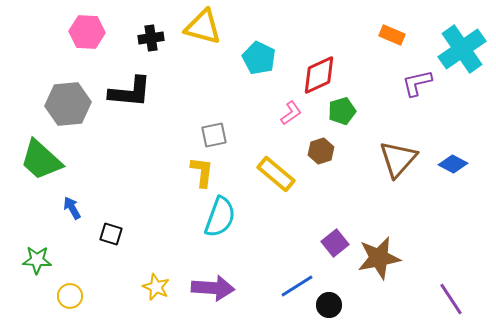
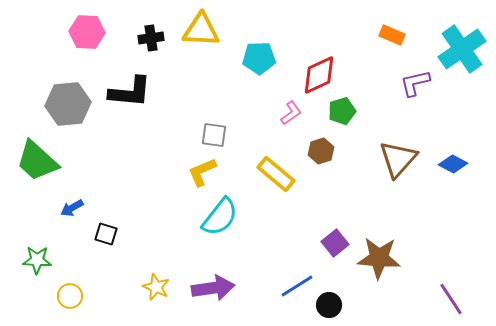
yellow triangle: moved 2 px left, 3 px down; rotated 12 degrees counterclockwise
cyan pentagon: rotated 28 degrees counterclockwise
purple L-shape: moved 2 px left
gray square: rotated 20 degrees clockwise
green trapezoid: moved 4 px left, 1 px down
yellow L-shape: rotated 120 degrees counterclockwise
blue arrow: rotated 90 degrees counterclockwise
cyan semicircle: rotated 18 degrees clockwise
black square: moved 5 px left
brown star: rotated 15 degrees clockwise
purple arrow: rotated 12 degrees counterclockwise
